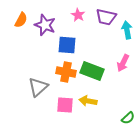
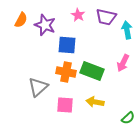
yellow arrow: moved 7 px right, 1 px down
